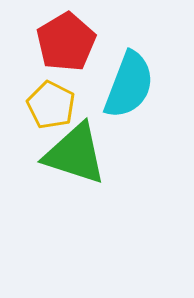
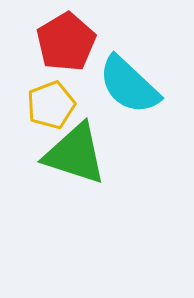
cyan semicircle: rotated 112 degrees clockwise
yellow pentagon: rotated 24 degrees clockwise
